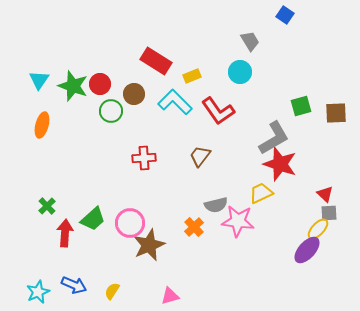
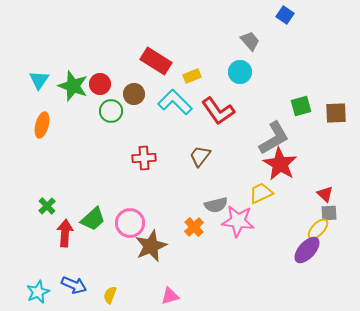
gray trapezoid: rotated 10 degrees counterclockwise
red star: rotated 12 degrees clockwise
brown star: moved 2 px right, 1 px down
yellow semicircle: moved 2 px left, 4 px down; rotated 12 degrees counterclockwise
